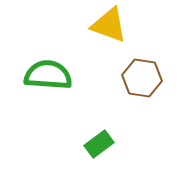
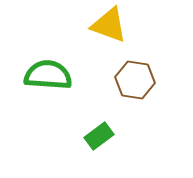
brown hexagon: moved 7 px left, 2 px down
green rectangle: moved 8 px up
